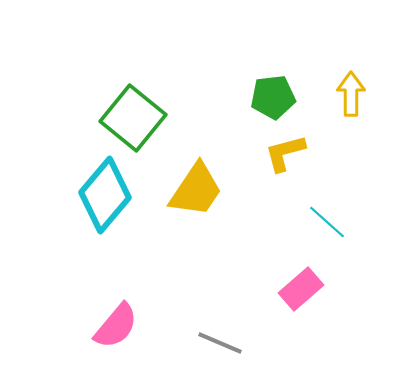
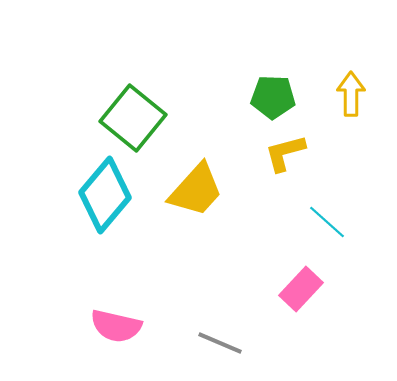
green pentagon: rotated 9 degrees clockwise
yellow trapezoid: rotated 8 degrees clockwise
pink rectangle: rotated 6 degrees counterclockwise
pink semicircle: rotated 63 degrees clockwise
